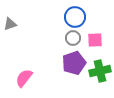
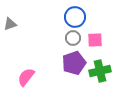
pink semicircle: moved 2 px right, 1 px up
